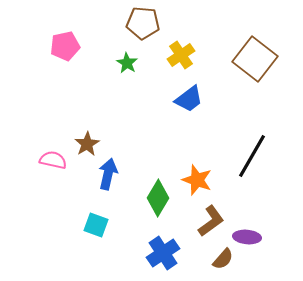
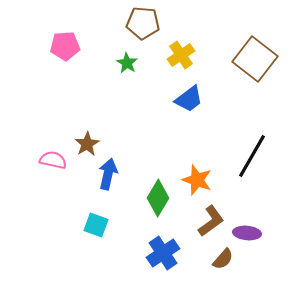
pink pentagon: rotated 8 degrees clockwise
purple ellipse: moved 4 px up
